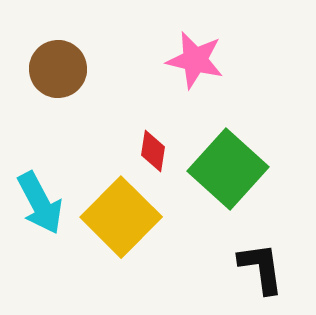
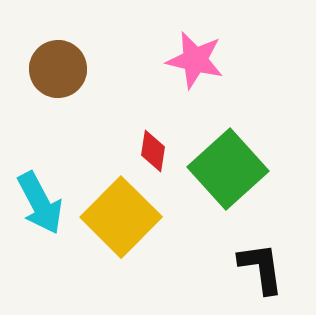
green square: rotated 6 degrees clockwise
